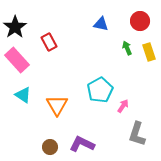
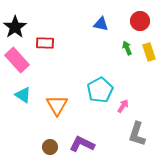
red rectangle: moved 4 px left, 1 px down; rotated 60 degrees counterclockwise
